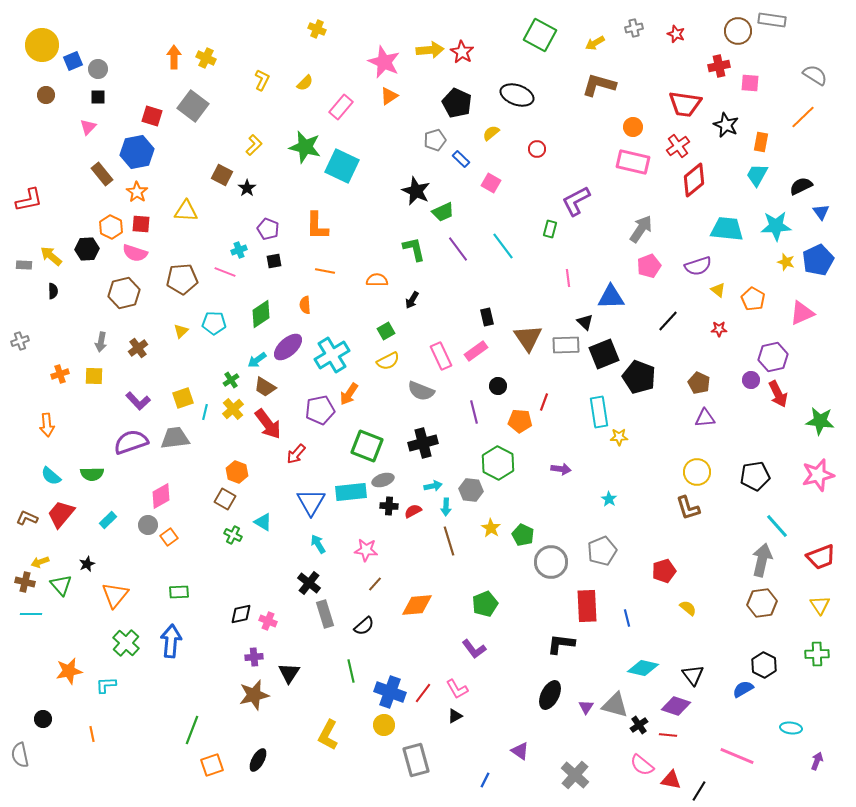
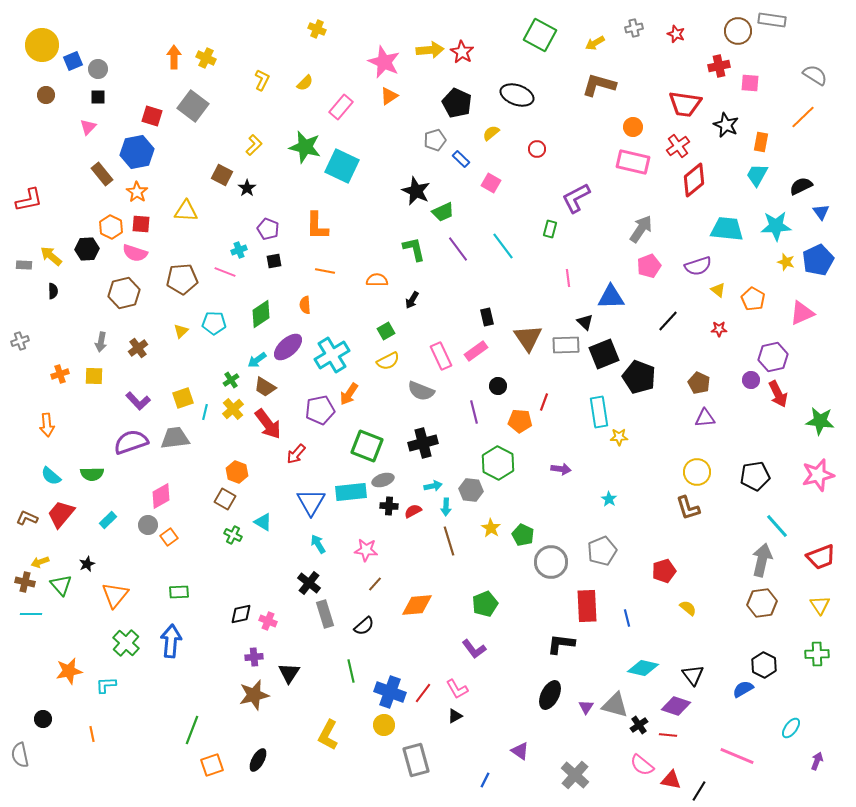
purple L-shape at (576, 201): moved 3 px up
cyan ellipse at (791, 728): rotated 60 degrees counterclockwise
